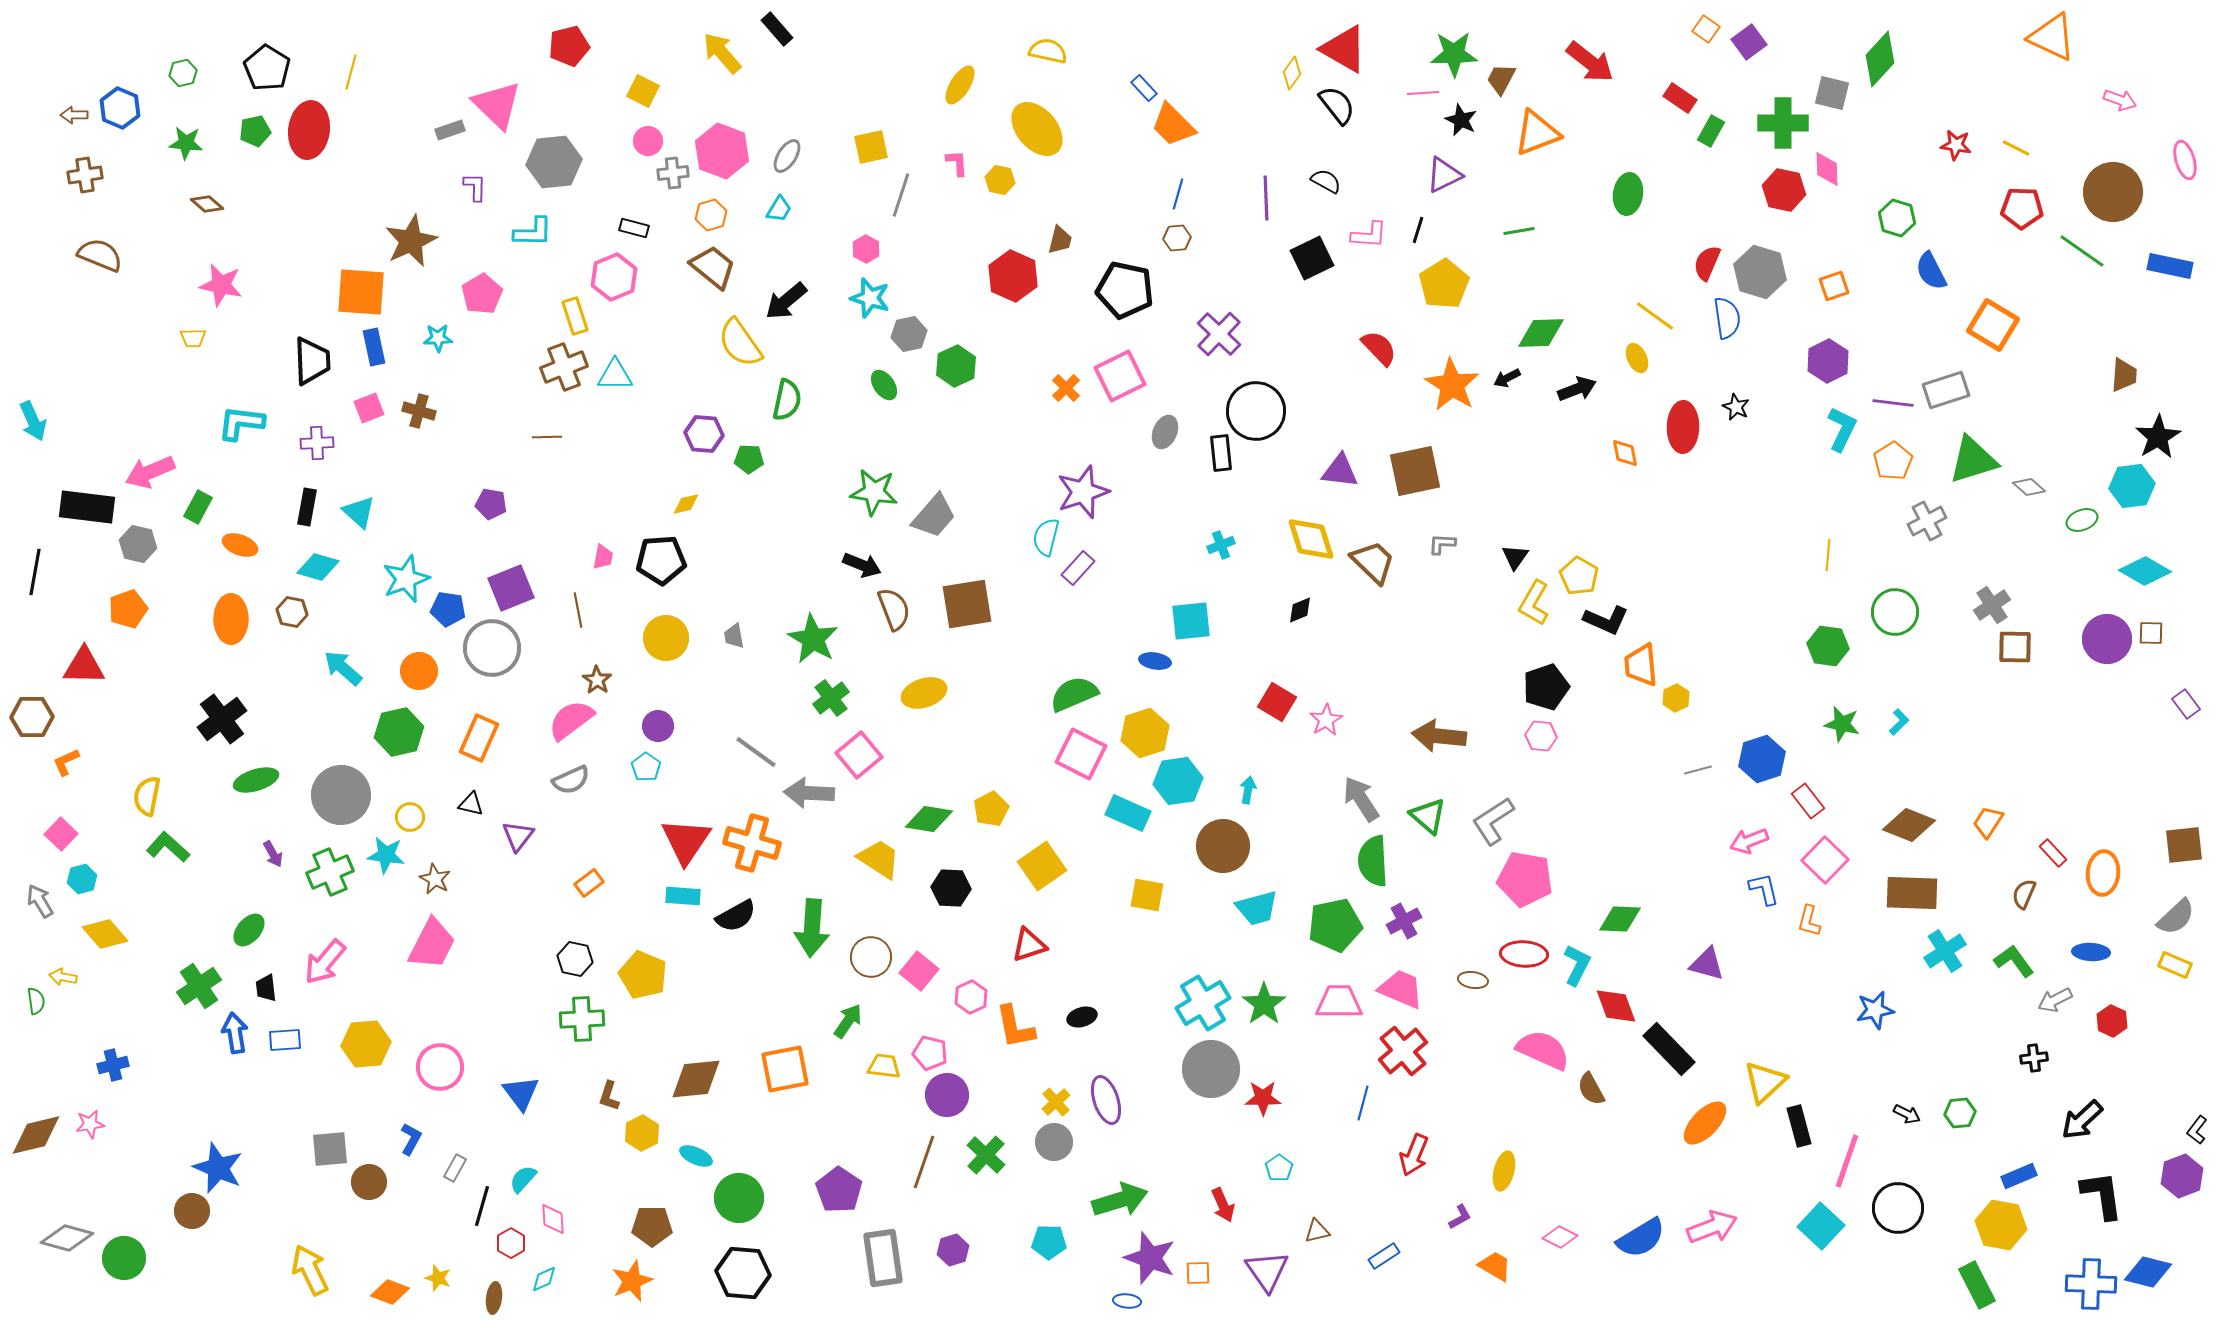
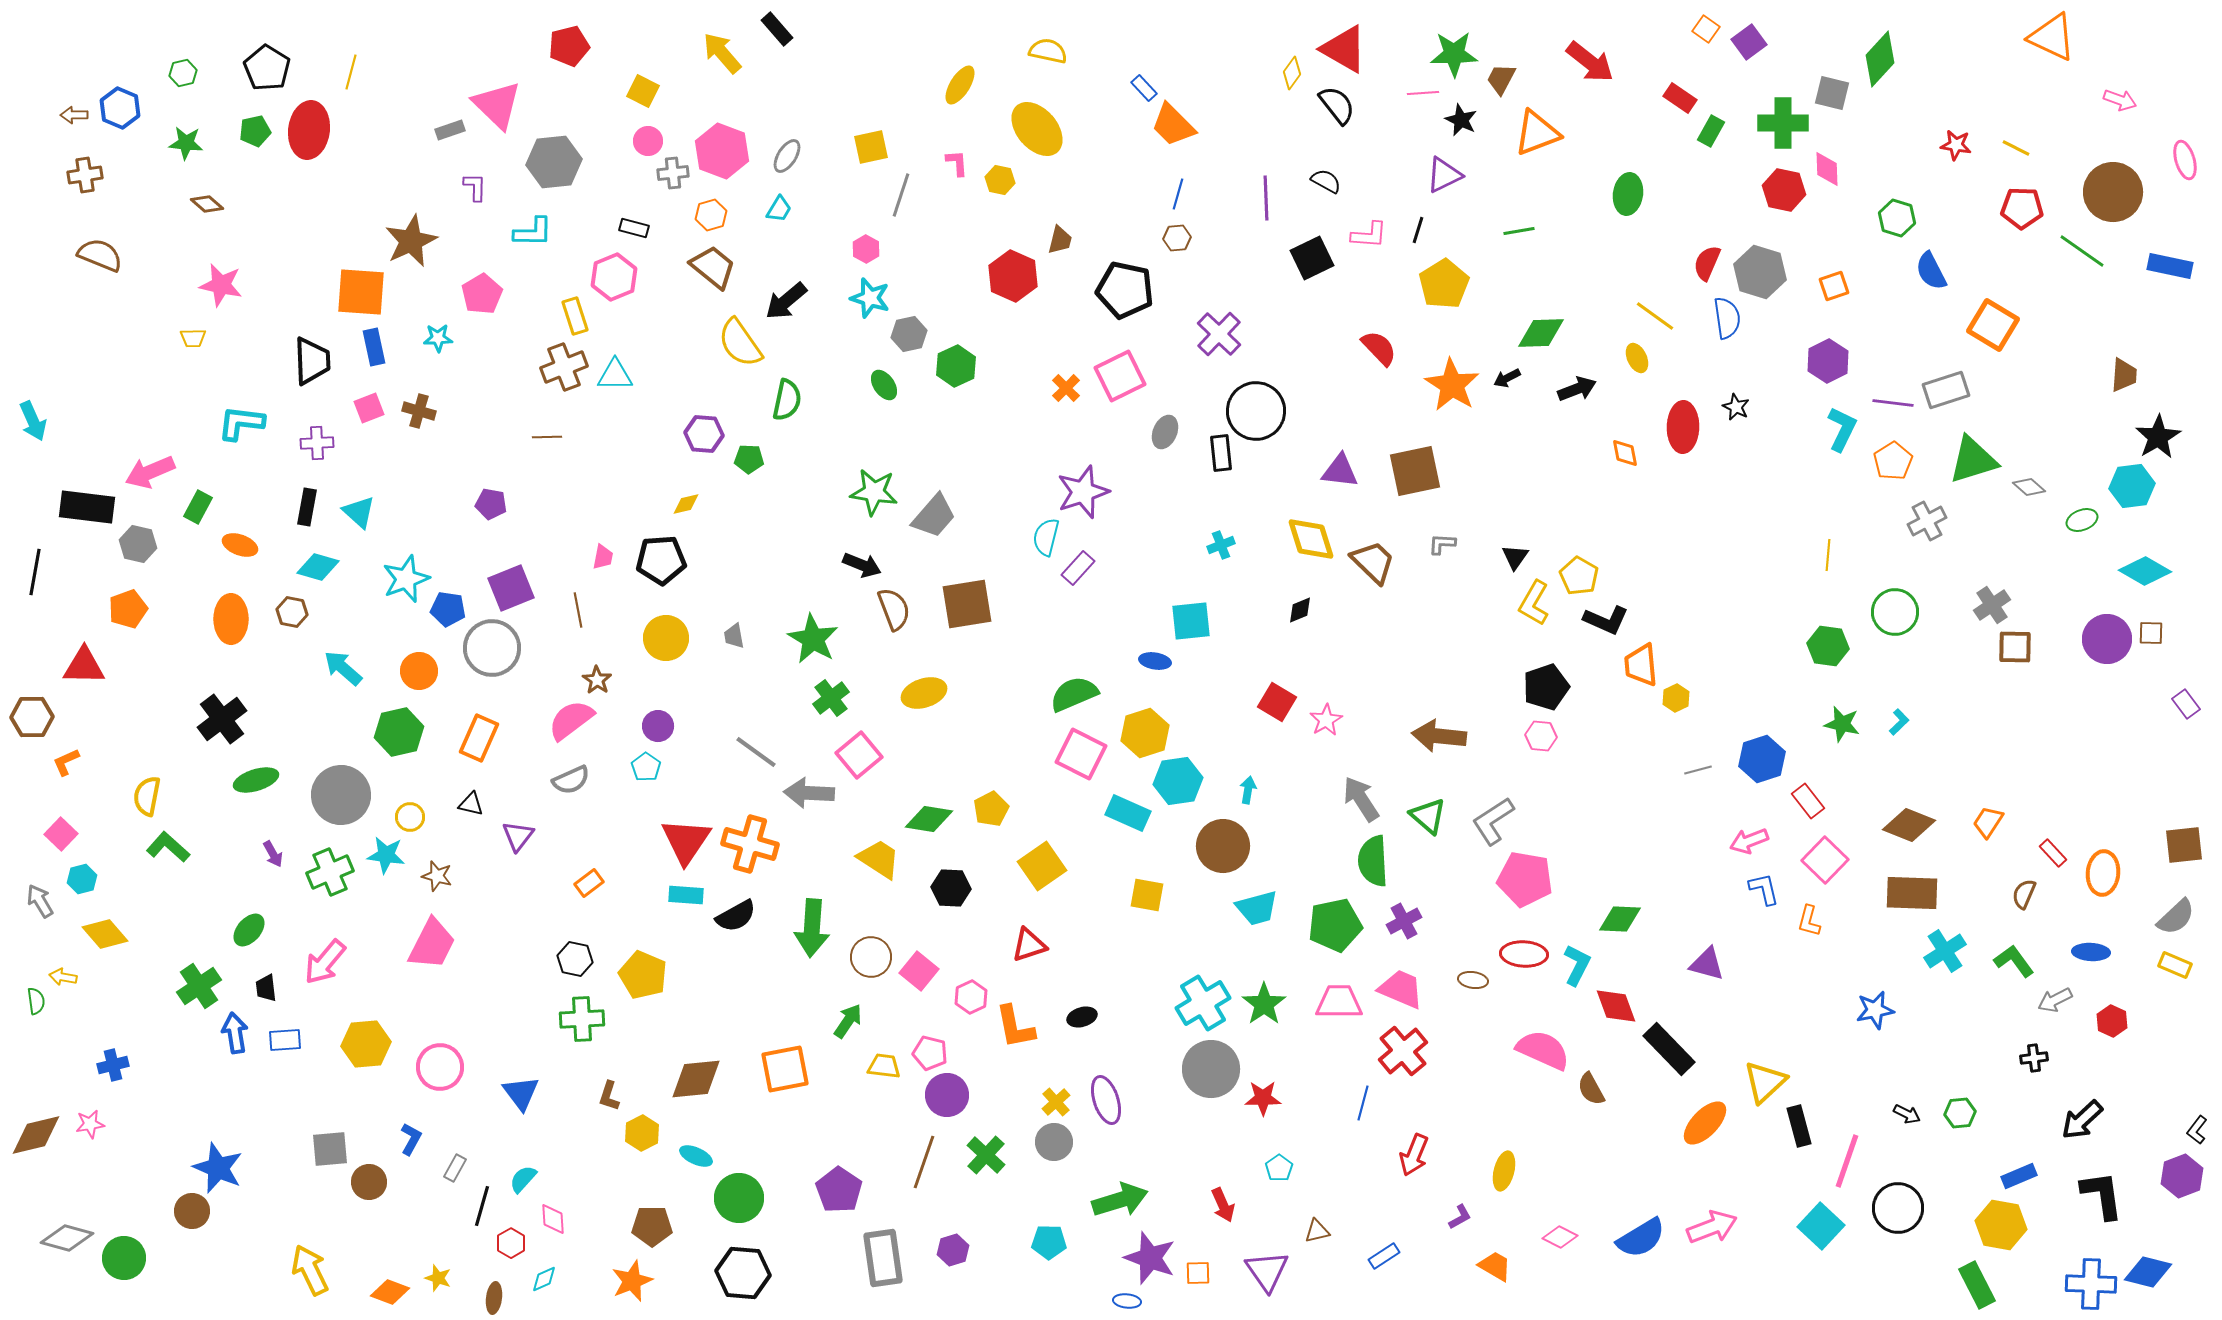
orange cross at (752, 843): moved 2 px left, 1 px down
brown star at (435, 879): moved 2 px right, 3 px up; rotated 12 degrees counterclockwise
cyan rectangle at (683, 896): moved 3 px right, 1 px up
